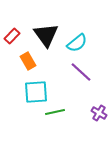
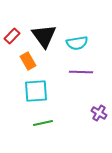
black triangle: moved 2 px left, 1 px down
cyan semicircle: rotated 30 degrees clockwise
purple line: rotated 40 degrees counterclockwise
cyan square: moved 1 px up
green line: moved 12 px left, 11 px down
